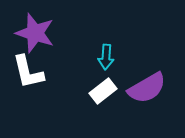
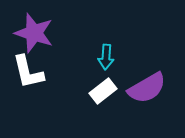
purple star: moved 1 px left
